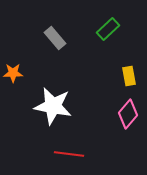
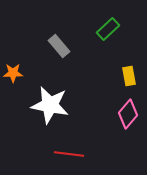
gray rectangle: moved 4 px right, 8 px down
white star: moved 3 px left, 1 px up
